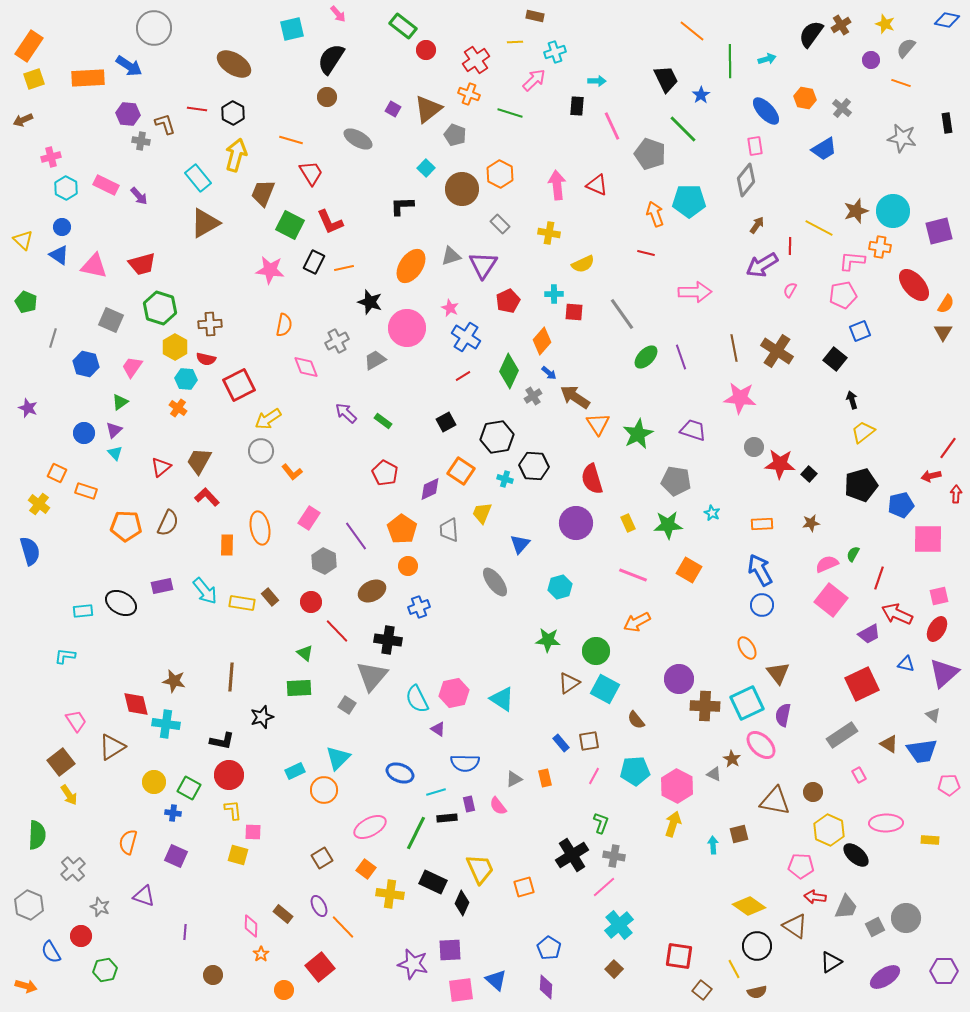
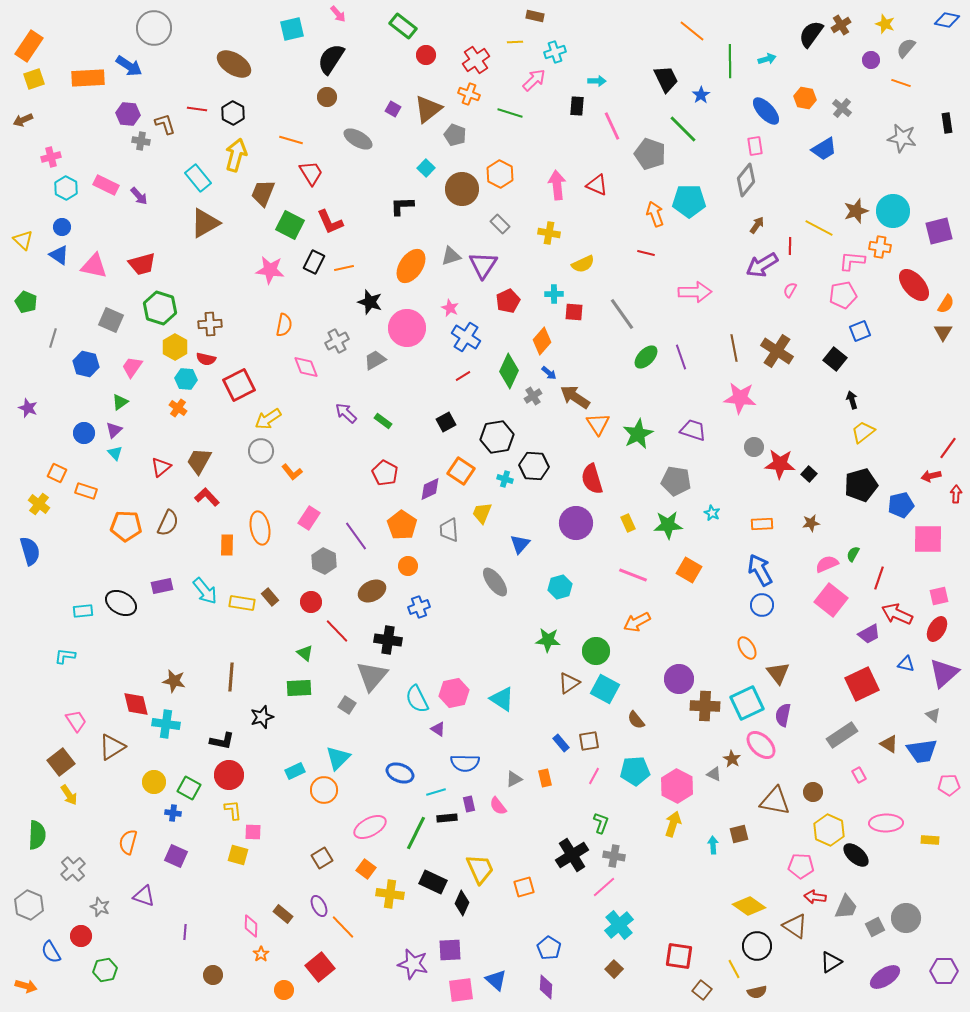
red circle at (426, 50): moved 5 px down
orange pentagon at (402, 529): moved 4 px up
